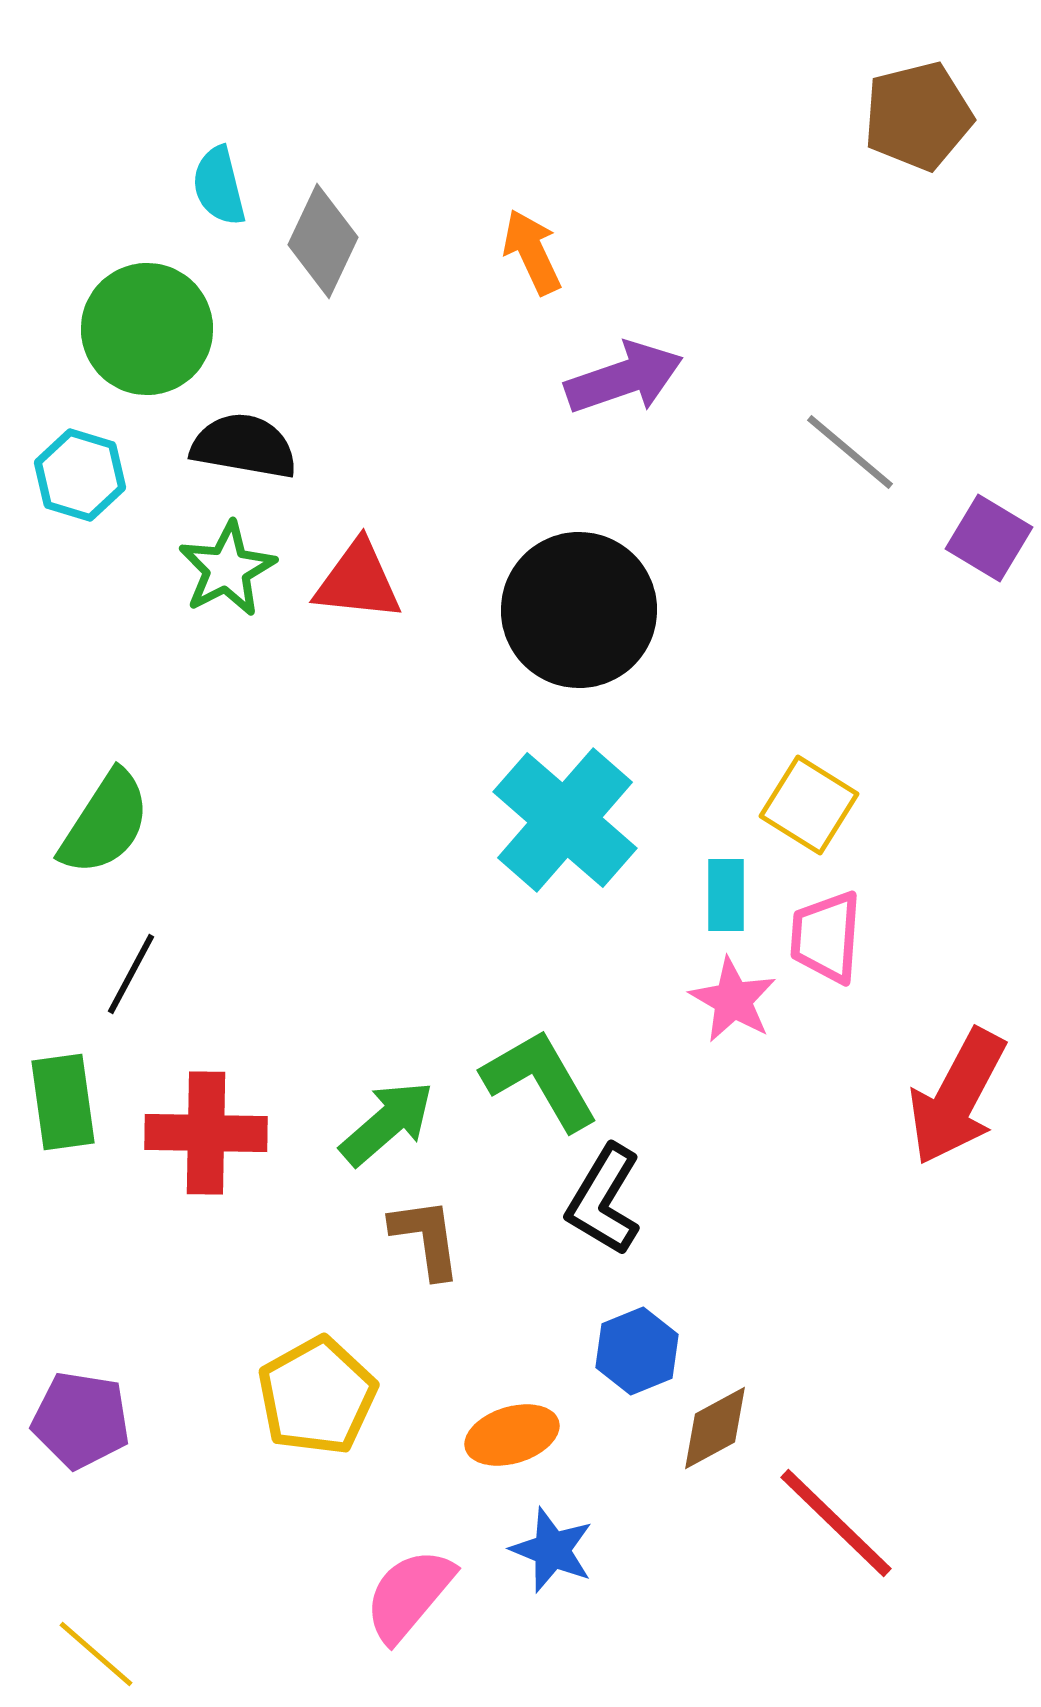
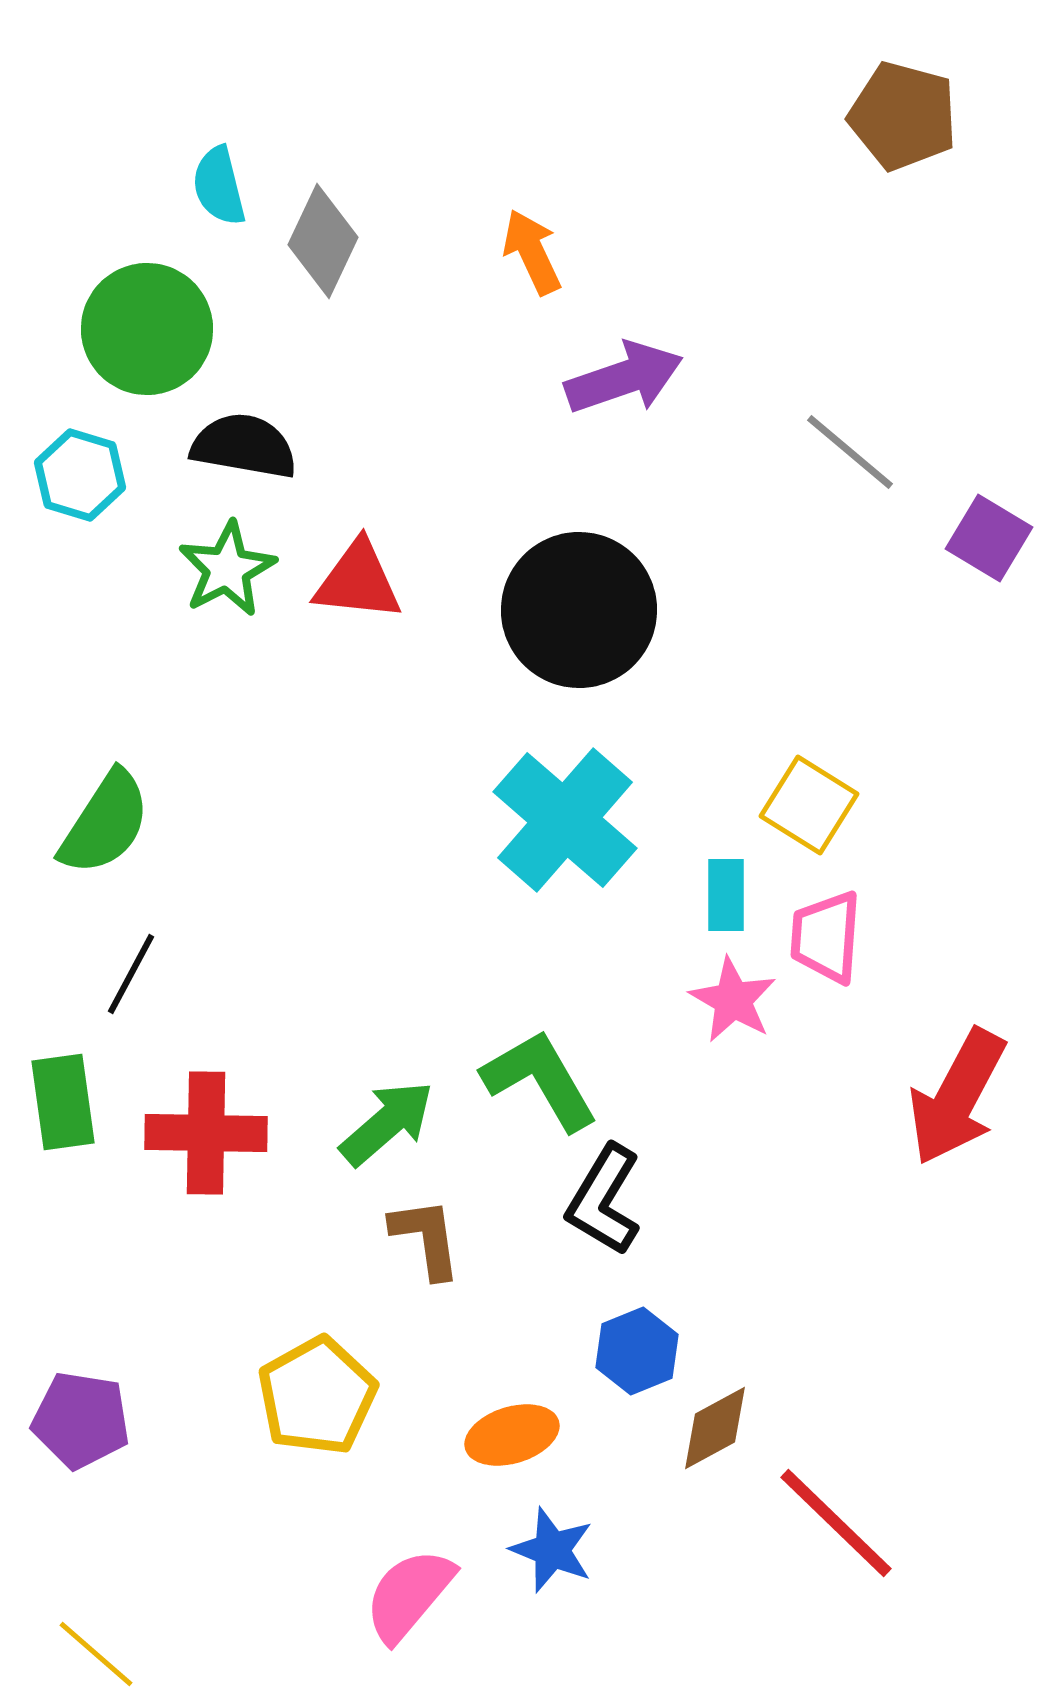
brown pentagon: moved 15 px left; rotated 29 degrees clockwise
